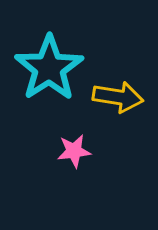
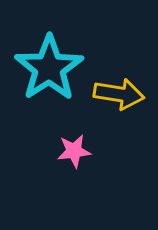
yellow arrow: moved 1 px right, 3 px up
